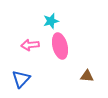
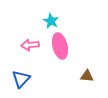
cyan star: rotated 28 degrees counterclockwise
